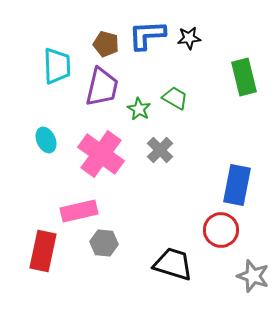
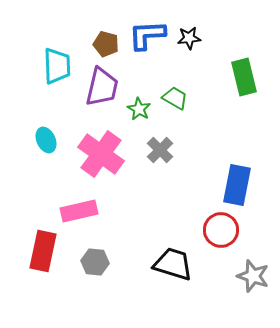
gray hexagon: moved 9 px left, 19 px down
